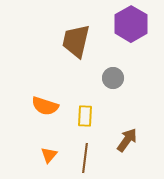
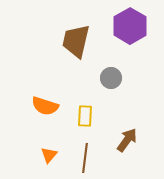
purple hexagon: moved 1 px left, 2 px down
gray circle: moved 2 px left
